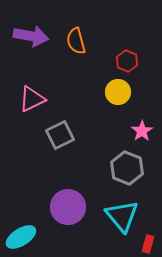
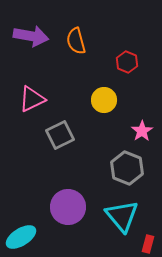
red hexagon: moved 1 px down
yellow circle: moved 14 px left, 8 px down
